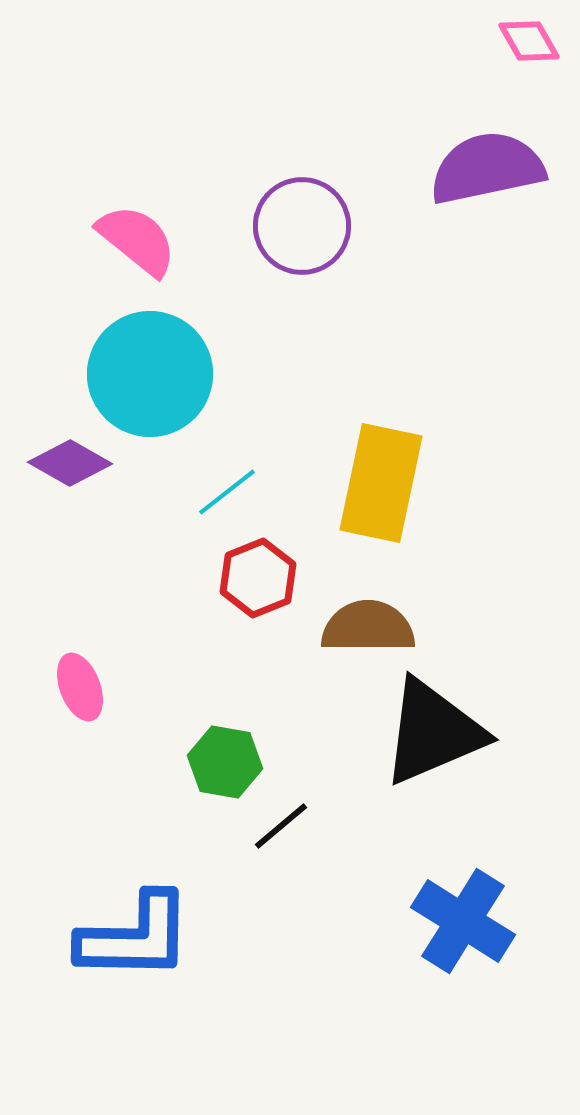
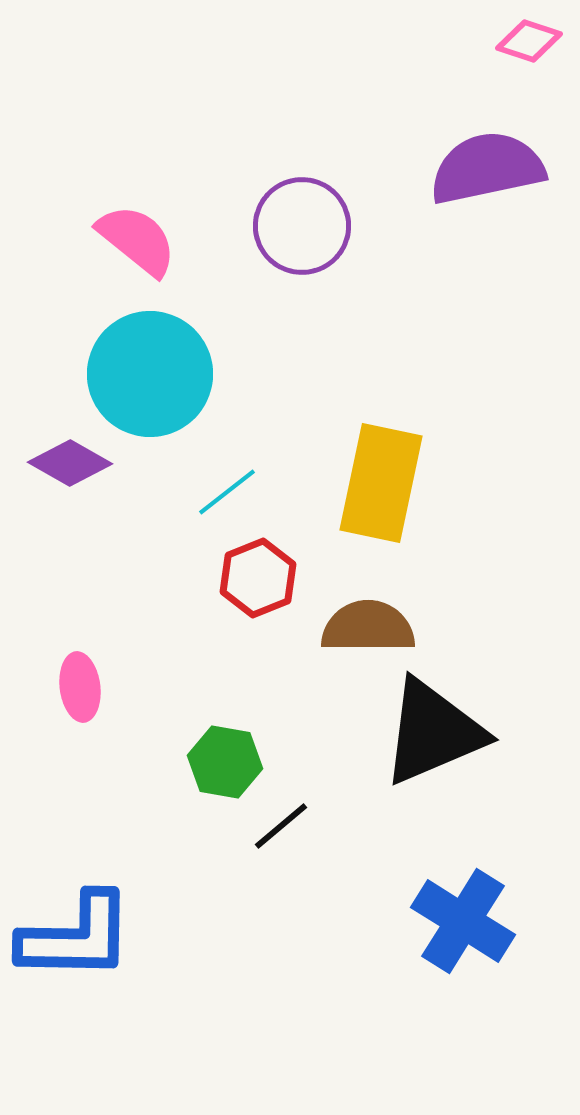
pink diamond: rotated 42 degrees counterclockwise
pink ellipse: rotated 14 degrees clockwise
blue L-shape: moved 59 px left
